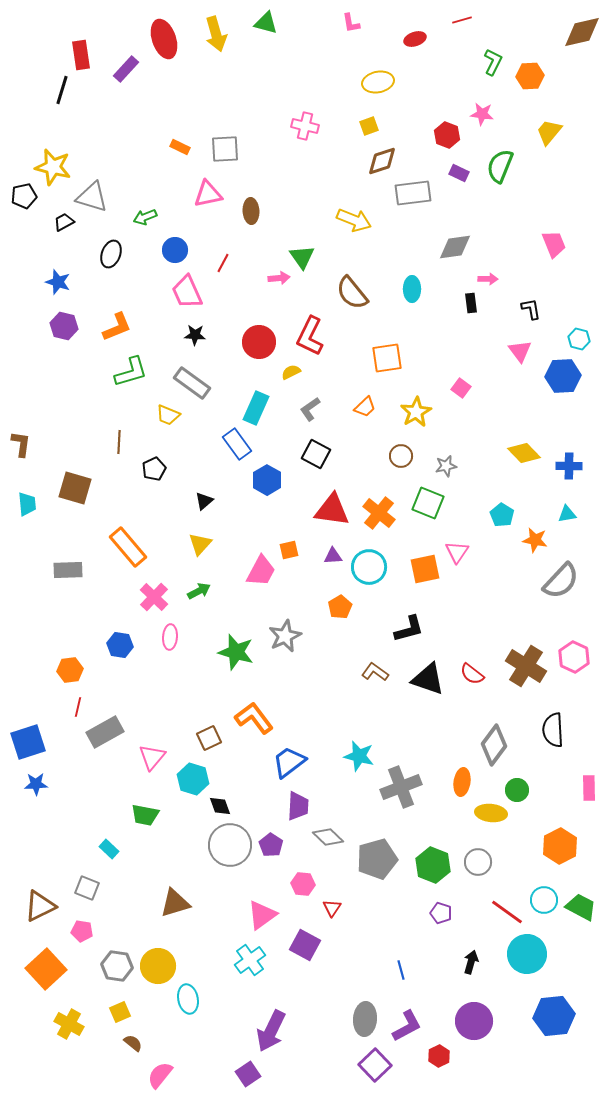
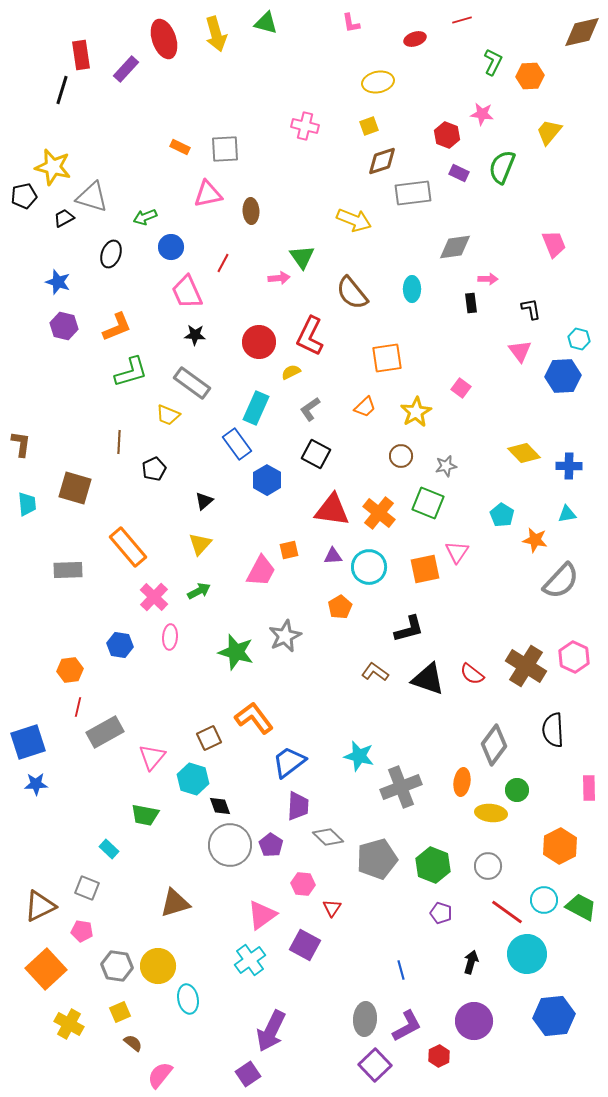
green semicircle at (500, 166): moved 2 px right, 1 px down
black trapezoid at (64, 222): moved 4 px up
blue circle at (175, 250): moved 4 px left, 3 px up
gray circle at (478, 862): moved 10 px right, 4 px down
